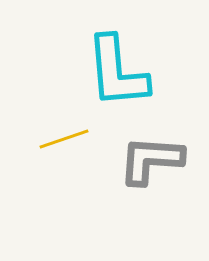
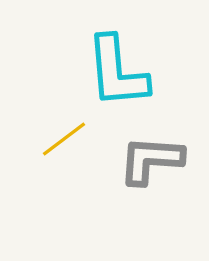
yellow line: rotated 18 degrees counterclockwise
